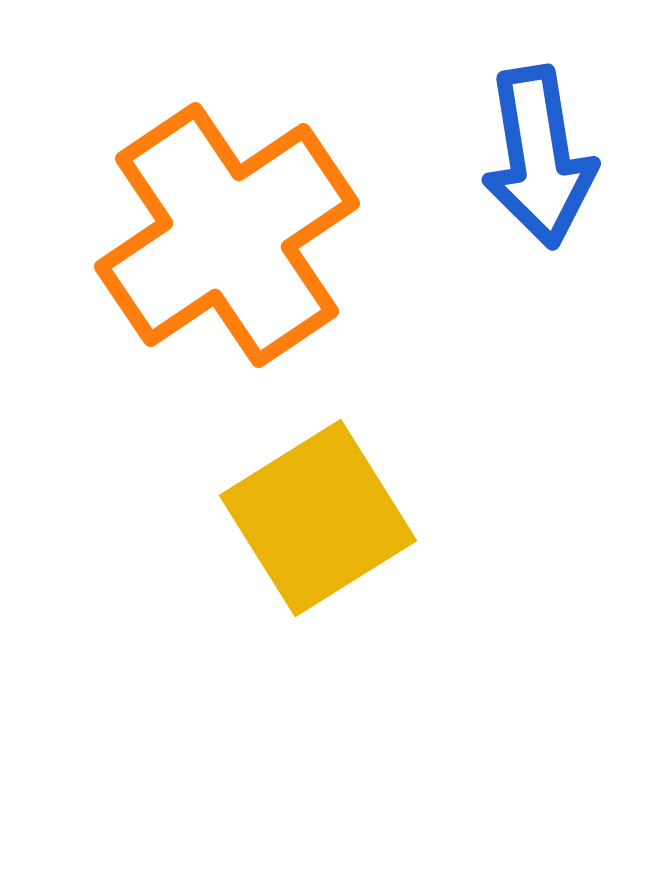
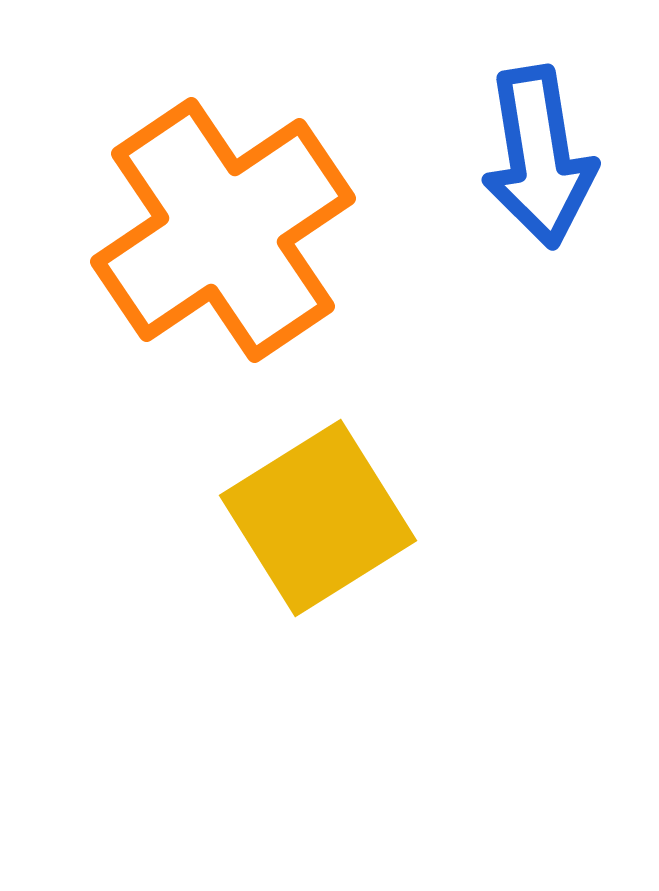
orange cross: moved 4 px left, 5 px up
